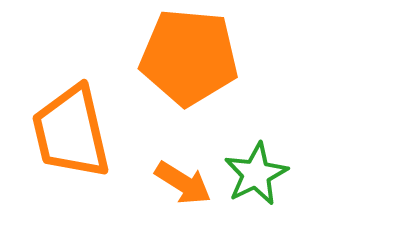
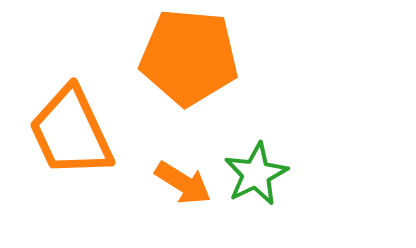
orange trapezoid: rotated 12 degrees counterclockwise
